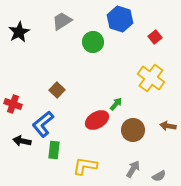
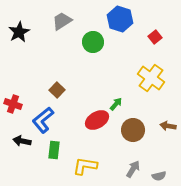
blue L-shape: moved 4 px up
gray semicircle: rotated 16 degrees clockwise
